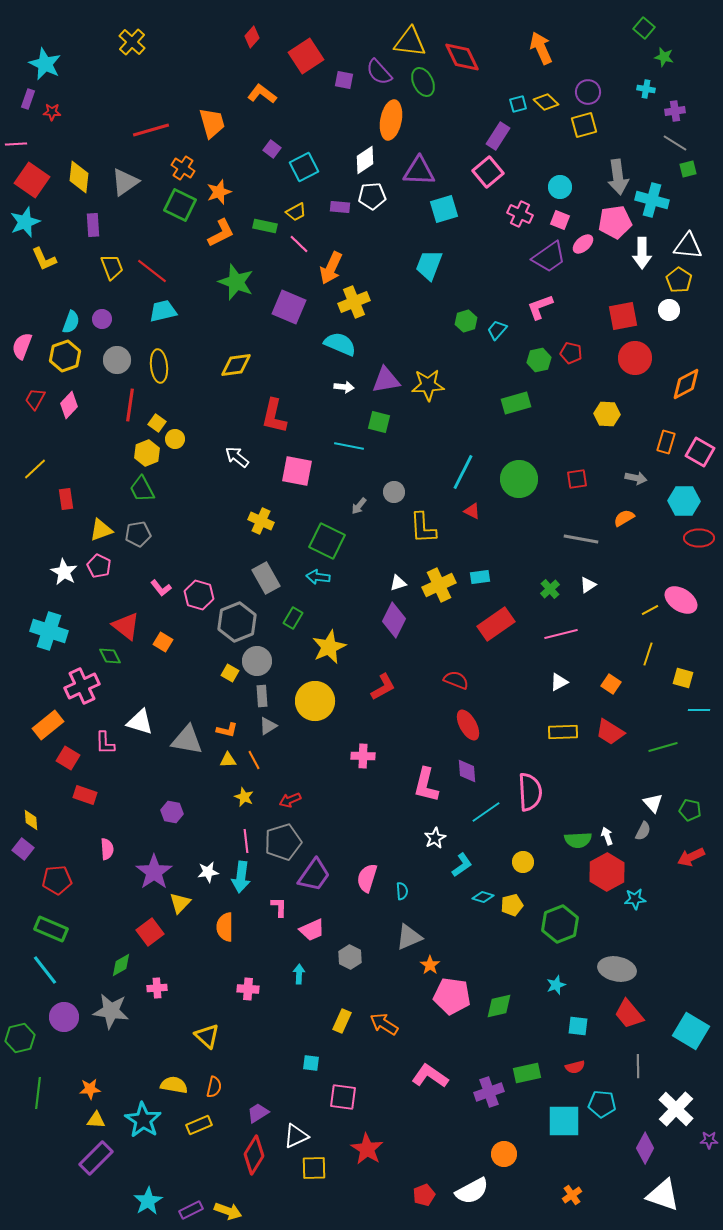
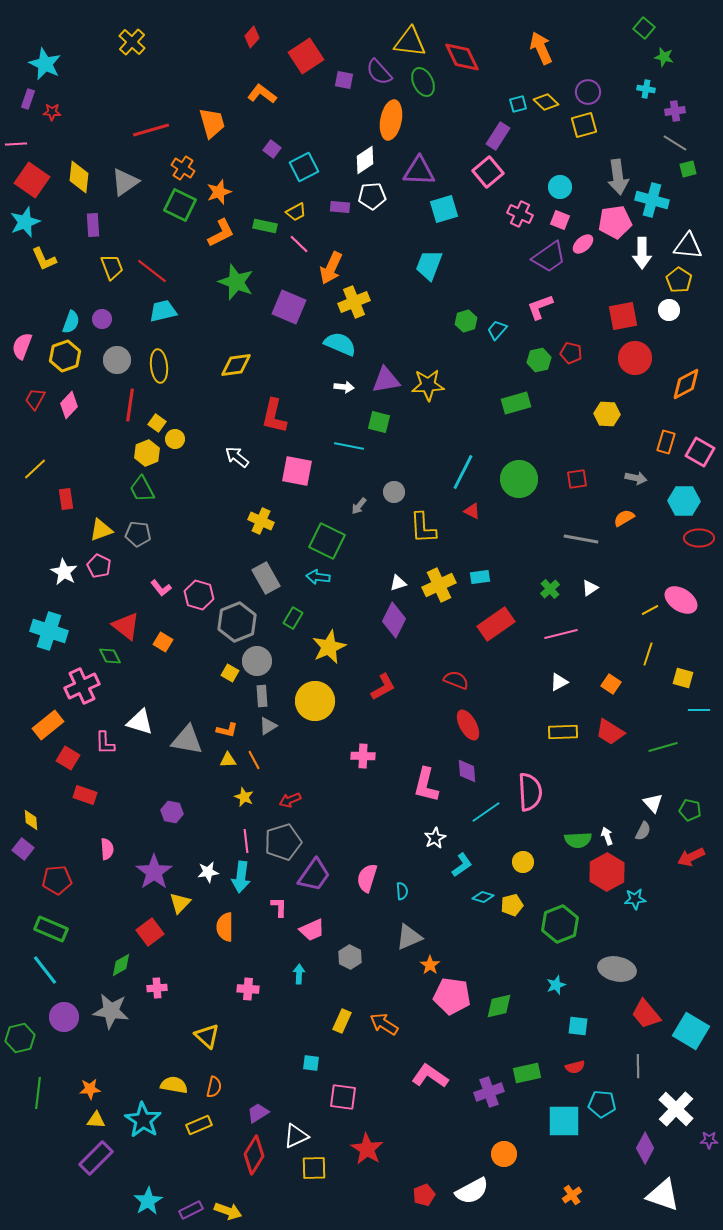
gray pentagon at (138, 534): rotated 15 degrees clockwise
white triangle at (588, 585): moved 2 px right, 3 px down
red trapezoid at (629, 1014): moved 17 px right
